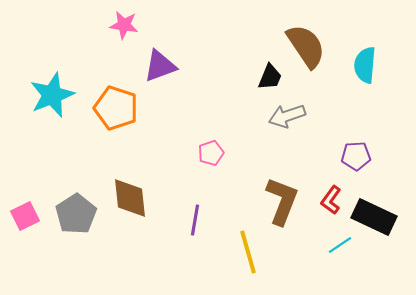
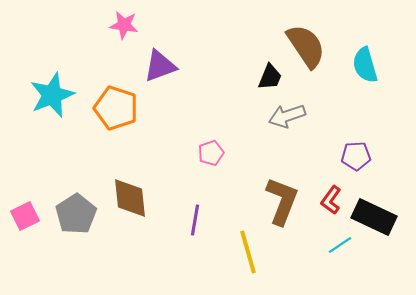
cyan semicircle: rotated 21 degrees counterclockwise
